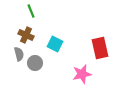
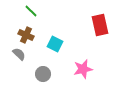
green line: rotated 24 degrees counterclockwise
red rectangle: moved 23 px up
gray semicircle: rotated 32 degrees counterclockwise
gray circle: moved 8 px right, 11 px down
pink star: moved 1 px right, 5 px up
